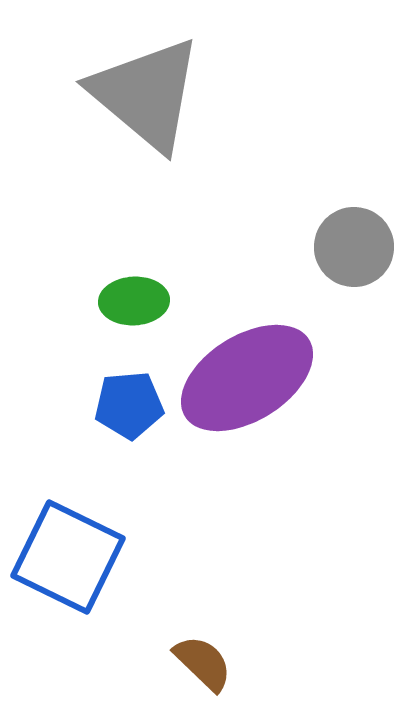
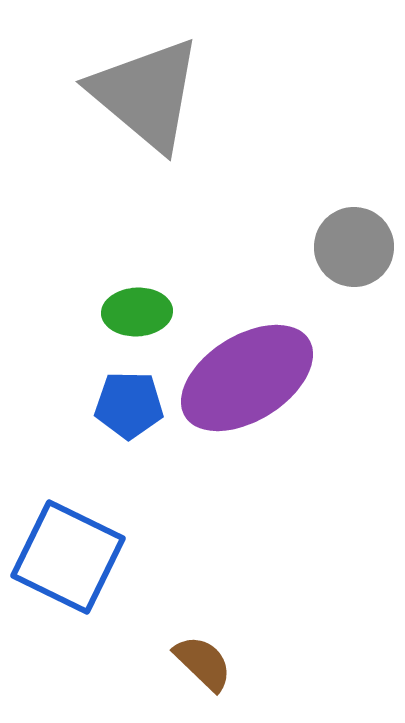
green ellipse: moved 3 px right, 11 px down
blue pentagon: rotated 6 degrees clockwise
